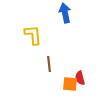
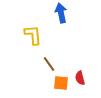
blue arrow: moved 4 px left
brown line: rotated 28 degrees counterclockwise
orange square: moved 9 px left, 1 px up
